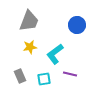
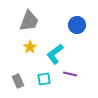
yellow star: rotated 24 degrees counterclockwise
gray rectangle: moved 2 px left, 5 px down
